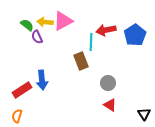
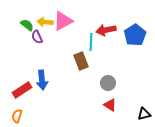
black triangle: rotated 48 degrees clockwise
